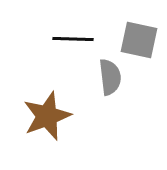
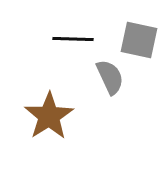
gray semicircle: rotated 18 degrees counterclockwise
brown star: moved 2 px right; rotated 12 degrees counterclockwise
